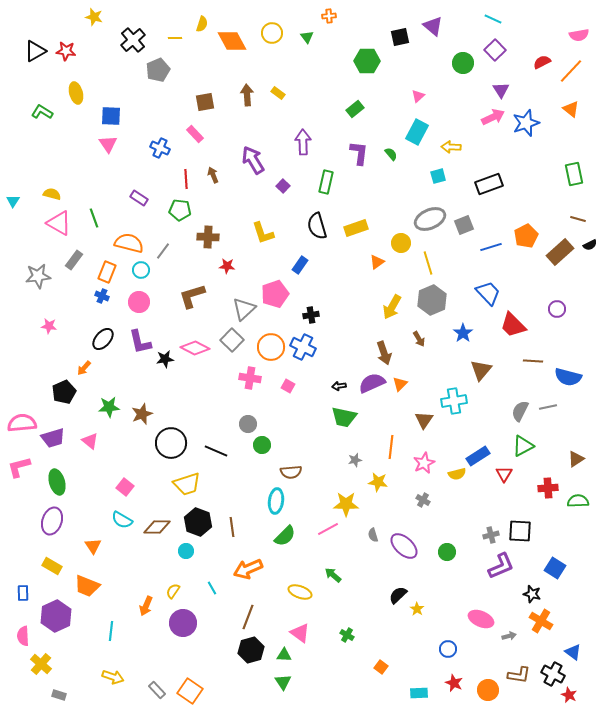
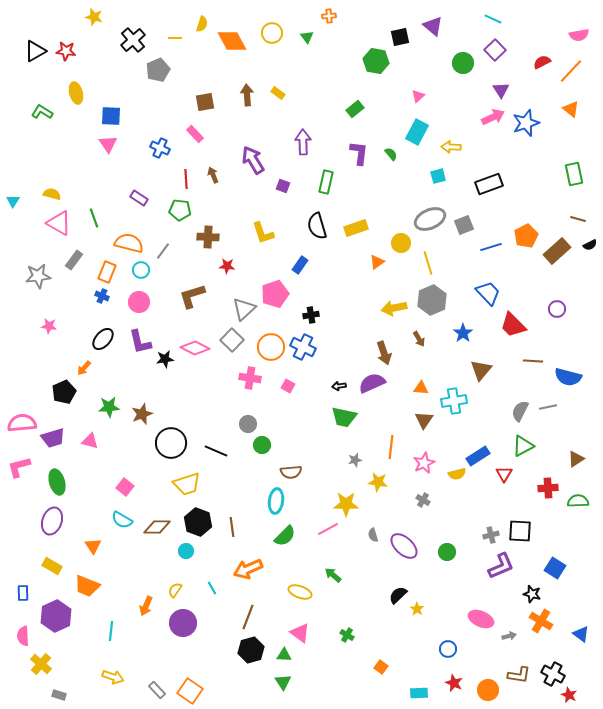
green hexagon at (367, 61): moved 9 px right; rotated 10 degrees clockwise
purple square at (283, 186): rotated 24 degrees counterclockwise
brown rectangle at (560, 252): moved 3 px left, 1 px up
yellow arrow at (392, 307): moved 2 px right, 1 px down; rotated 50 degrees clockwise
orange triangle at (400, 384): moved 21 px right, 4 px down; rotated 49 degrees clockwise
pink triangle at (90, 441): rotated 24 degrees counterclockwise
yellow semicircle at (173, 591): moved 2 px right, 1 px up
blue triangle at (573, 652): moved 8 px right, 18 px up
